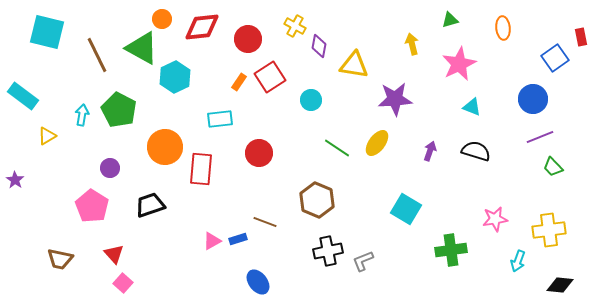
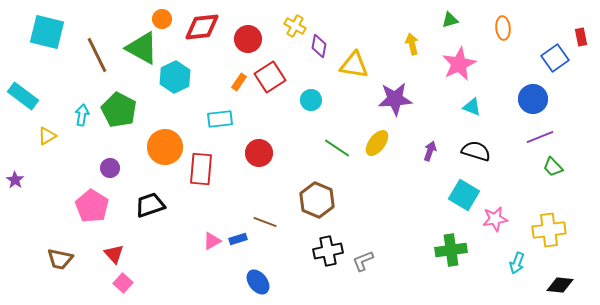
cyan square at (406, 209): moved 58 px right, 14 px up
cyan arrow at (518, 261): moved 1 px left, 2 px down
